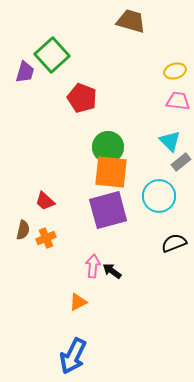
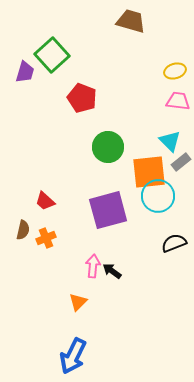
orange square: moved 38 px right; rotated 12 degrees counterclockwise
cyan circle: moved 1 px left
orange triangle: rotated 18 degrees counterclockwise
